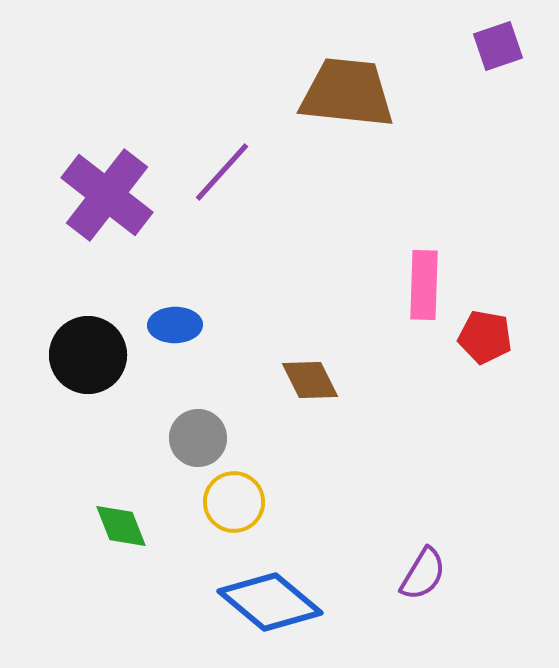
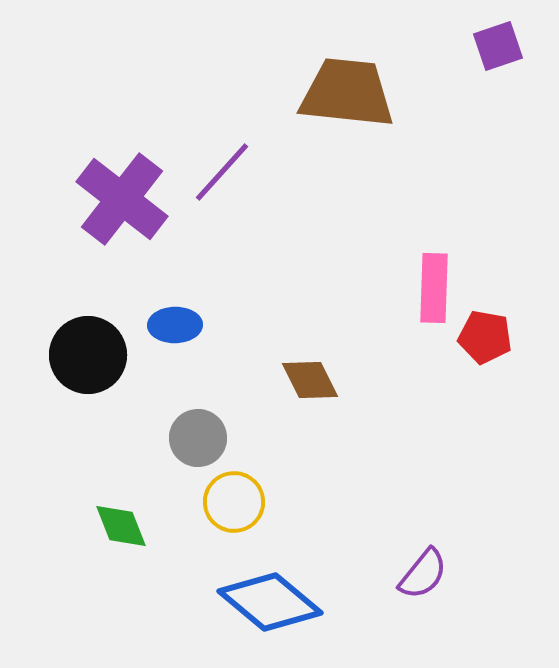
purple cross: moved 15 px right, 4 px down
pink rectangle: moved 10 px right, 3 px down
purple semicircle: rotated 8 degrees clockwise
